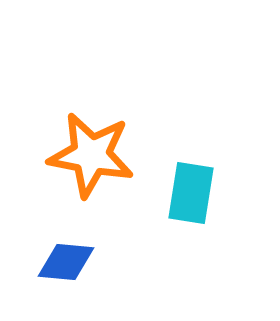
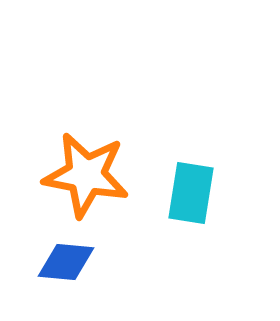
orange star: moved 5 px left, 20 px down
